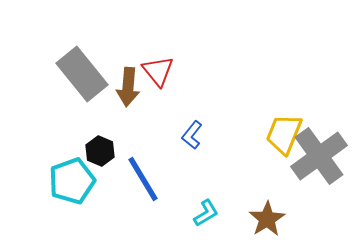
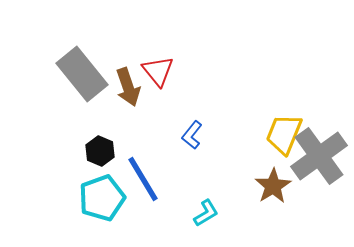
brown arrow: rotated 24 degrees counterclockwise
cyan pentagon: moved 30 px right, 17 px down
brown star: moved 6 px right, 33 px up
